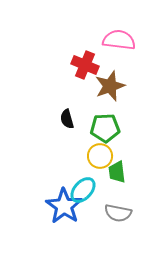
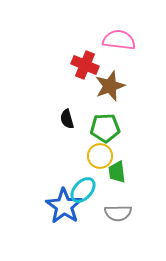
gray semicircle: rotated 12 degrees counterclockwise
